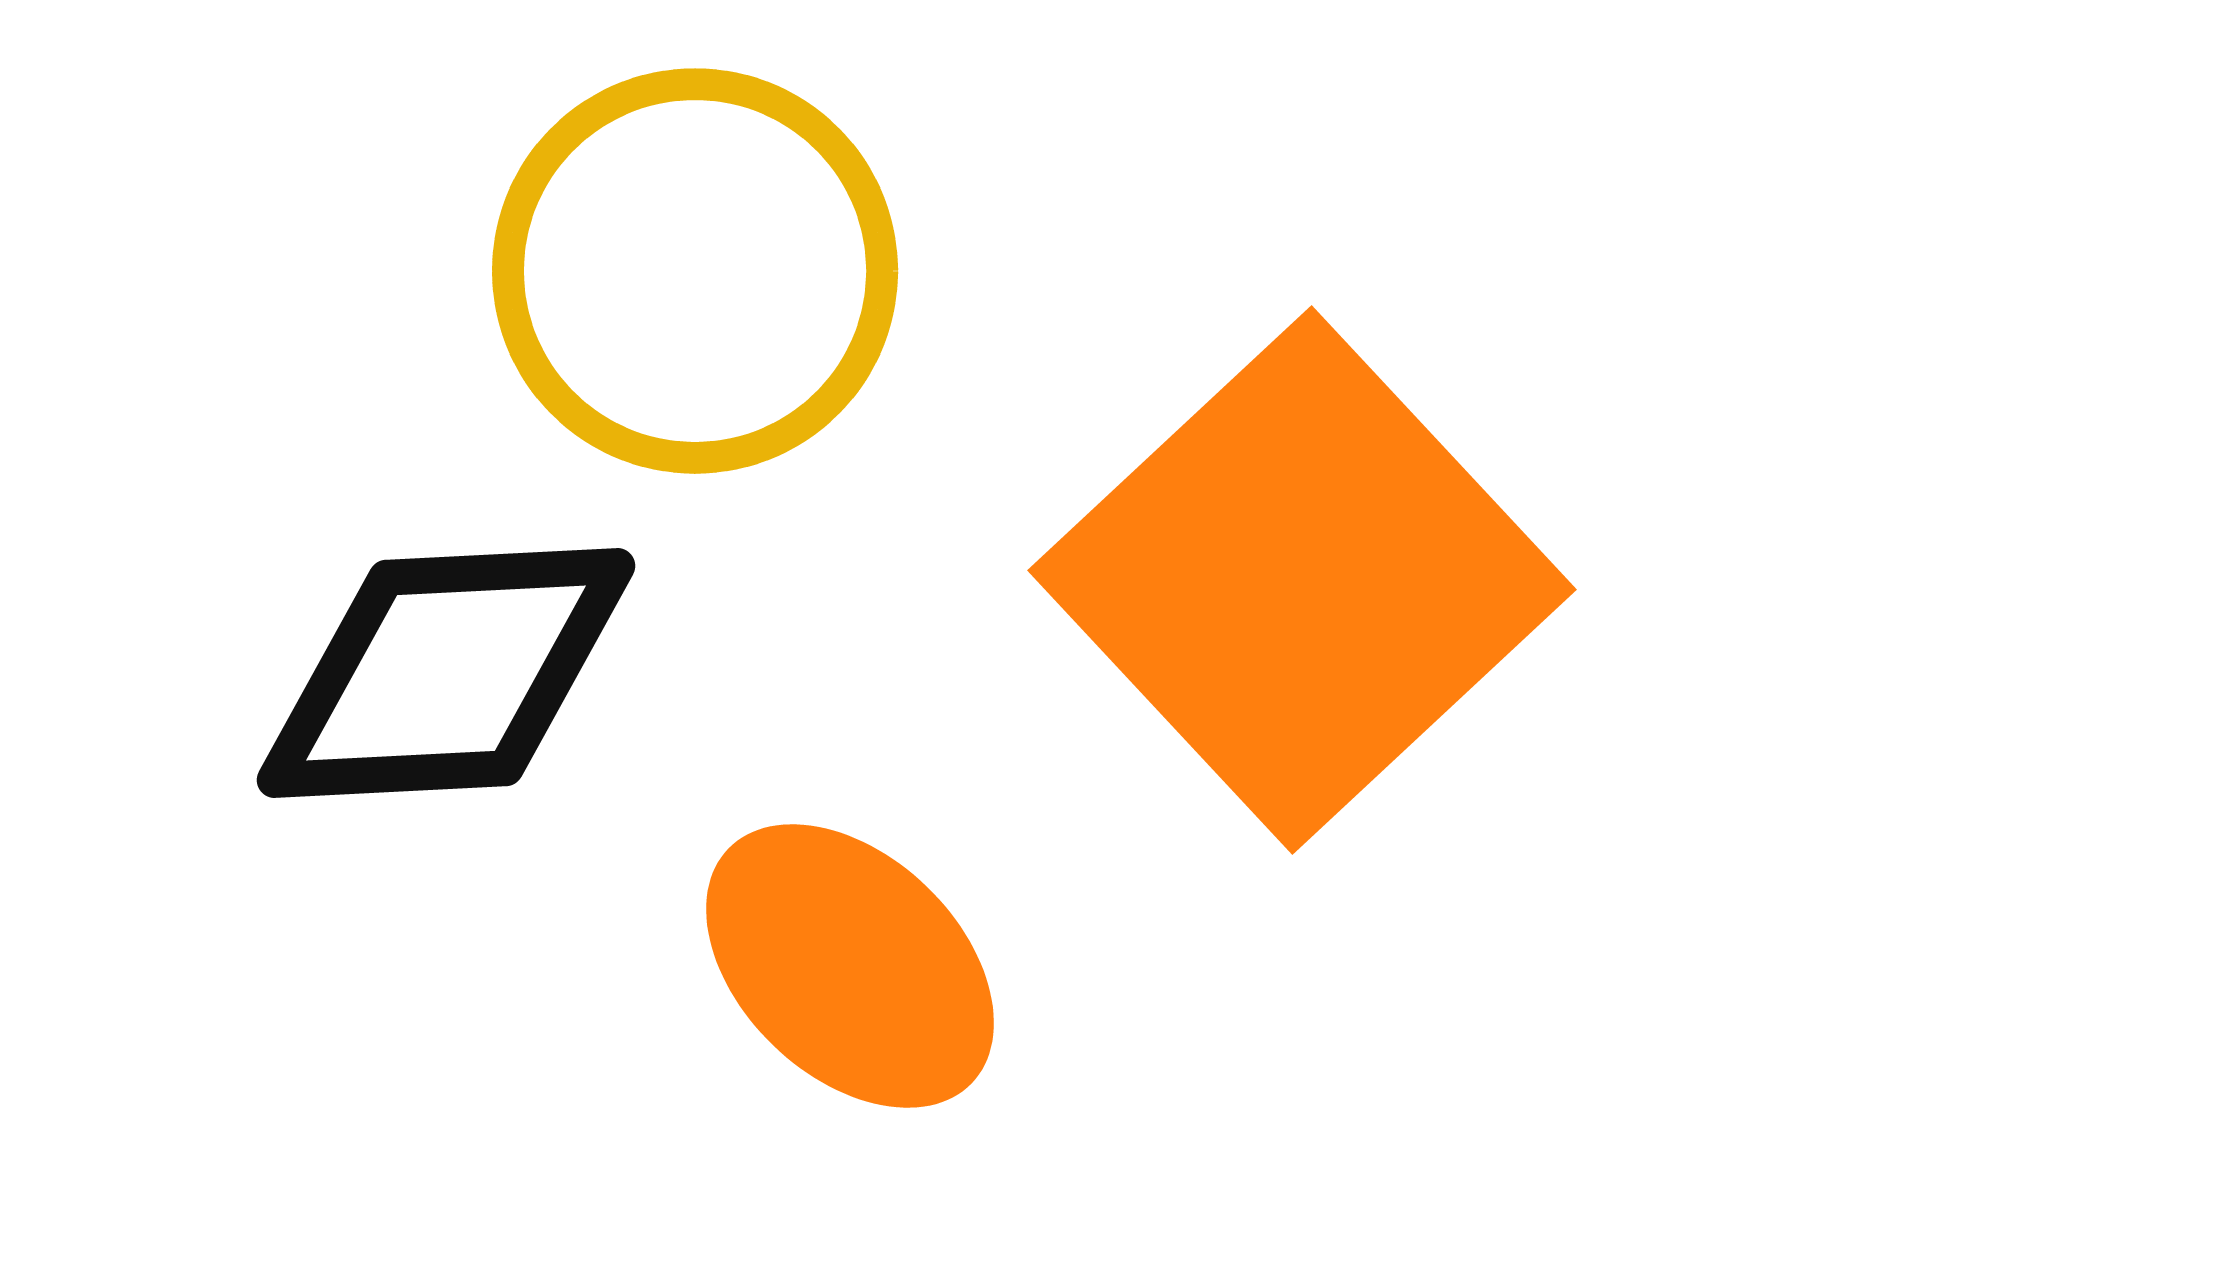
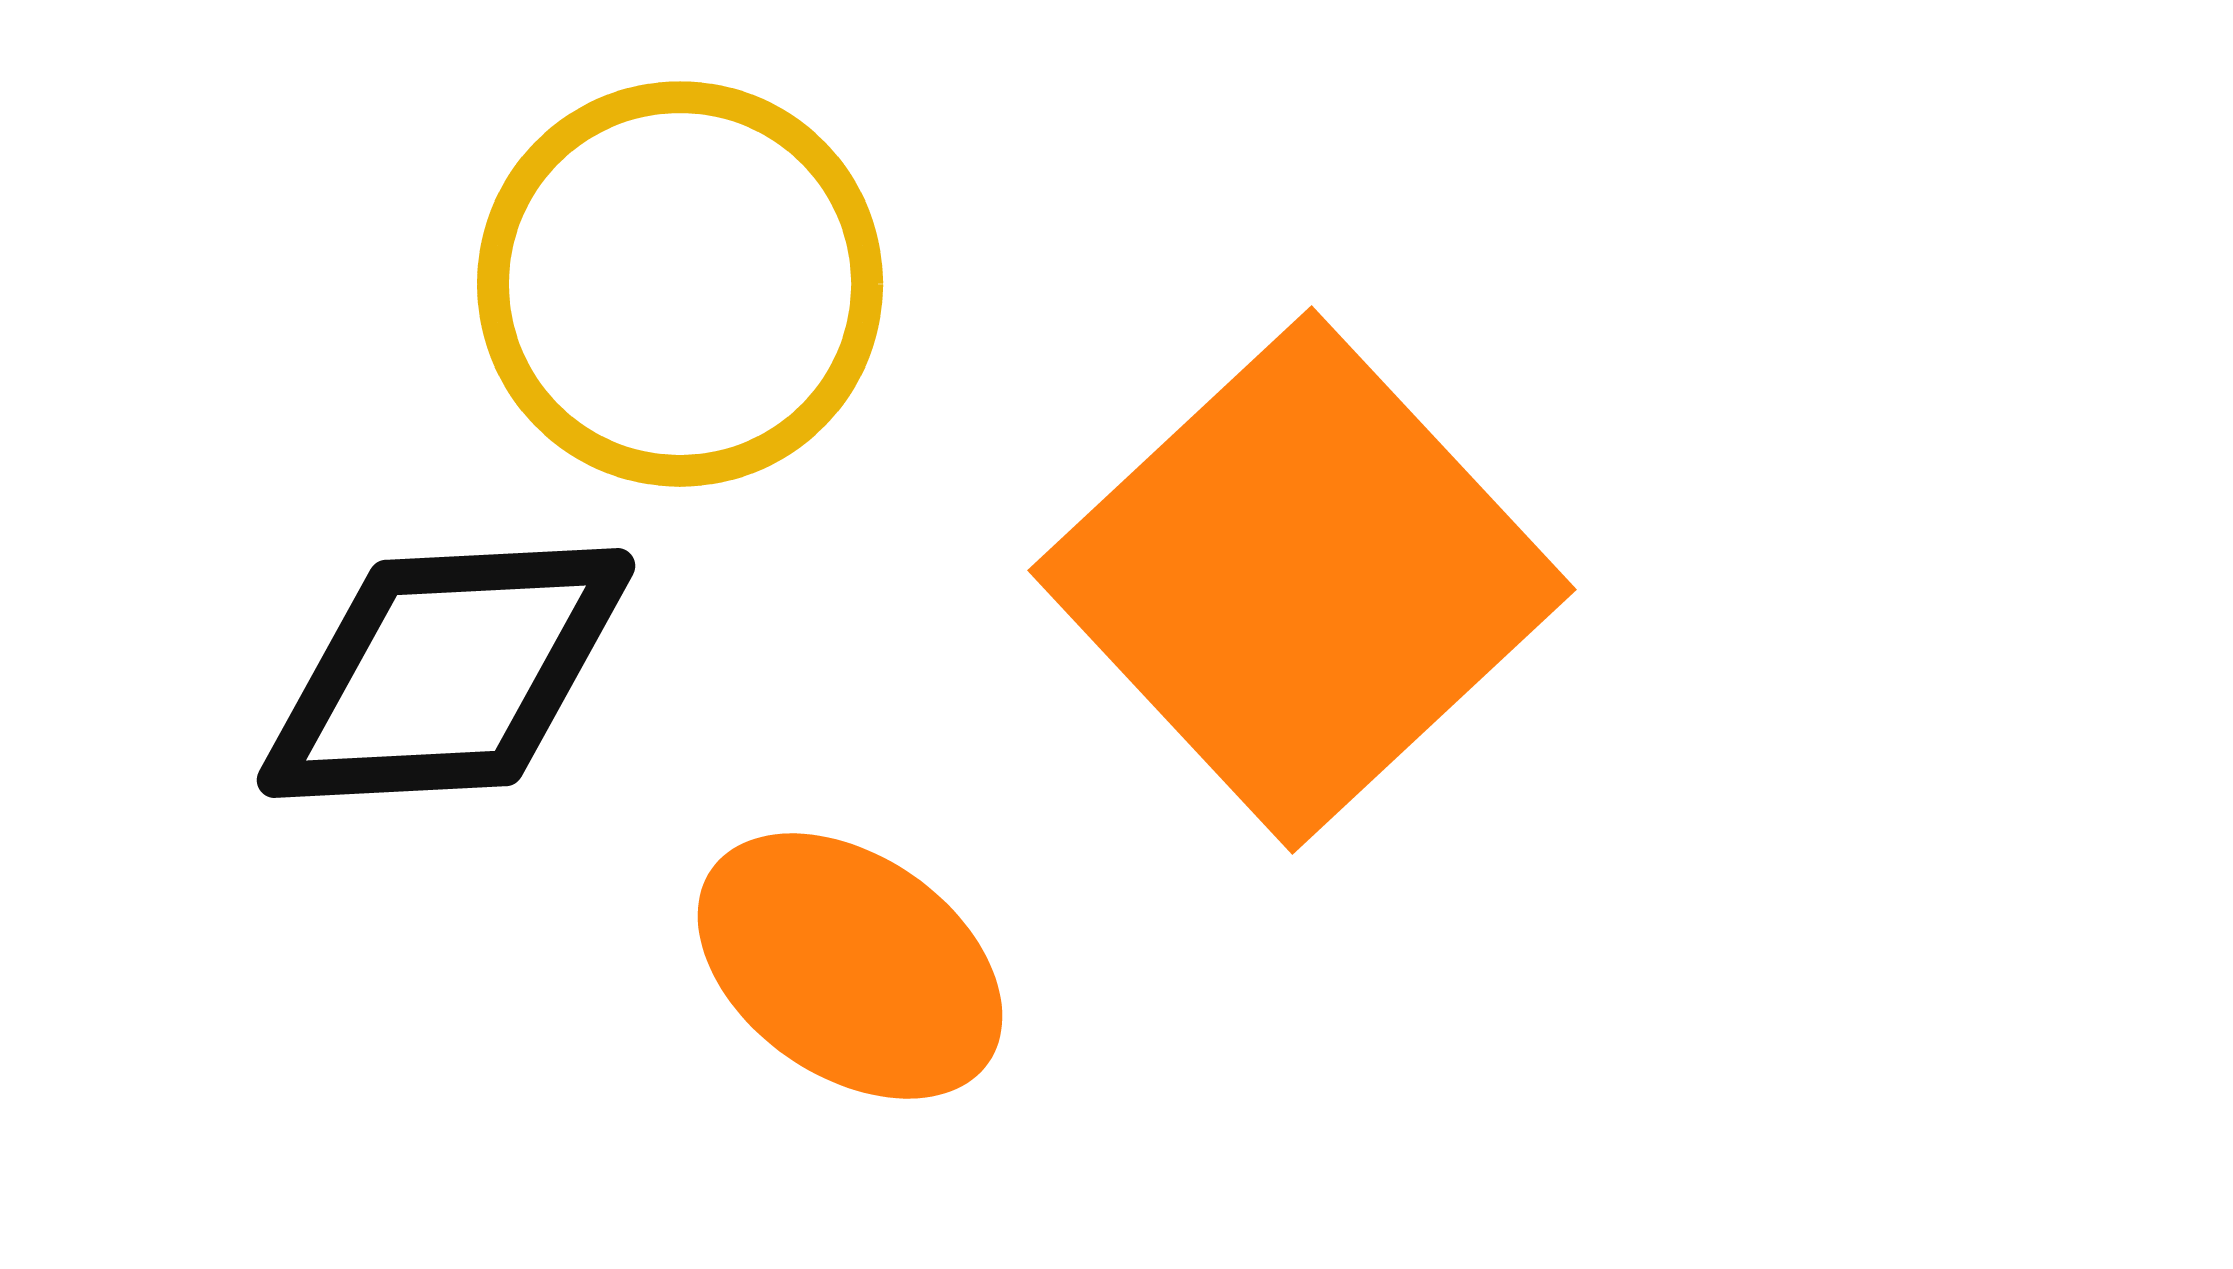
yellow circle: moved 15 px left, 13 px down
orange ellipse: rotated 9 degrees counterclockwise
